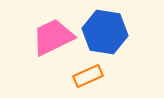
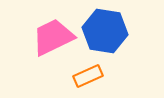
blue hexagon: moved 1 px up
